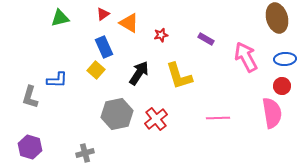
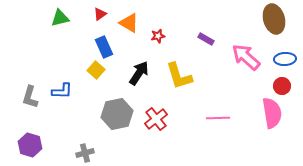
red triangle: moved 3 px left
brown ellipse: moved 3 px left, 1 px down
red star: moved 3 px left, 1 px down
pink arrow: rotated 20 degrees counterclockwise
blue L-shape: moved 5 px right, 11 px down
purple hexagon: moved 2 px up
